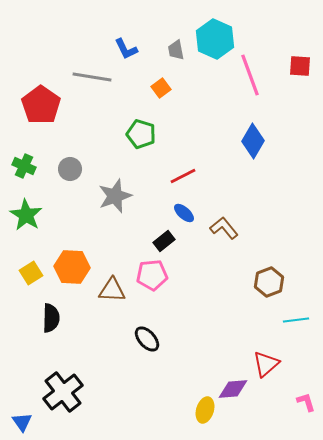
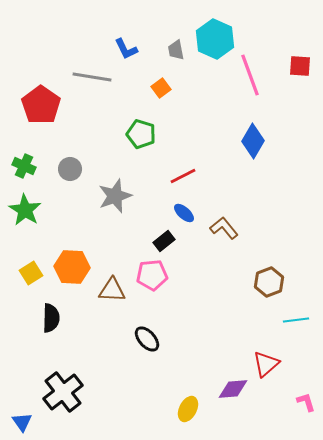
green star: moved 1 px left, 5 px up
yellow ellipse: moved 17 px left, 1 px up; rotated 10 degrees clockwise
